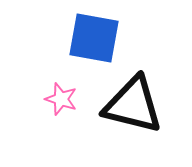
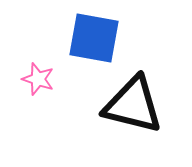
pink star: moved 23 px left, 20 px up
